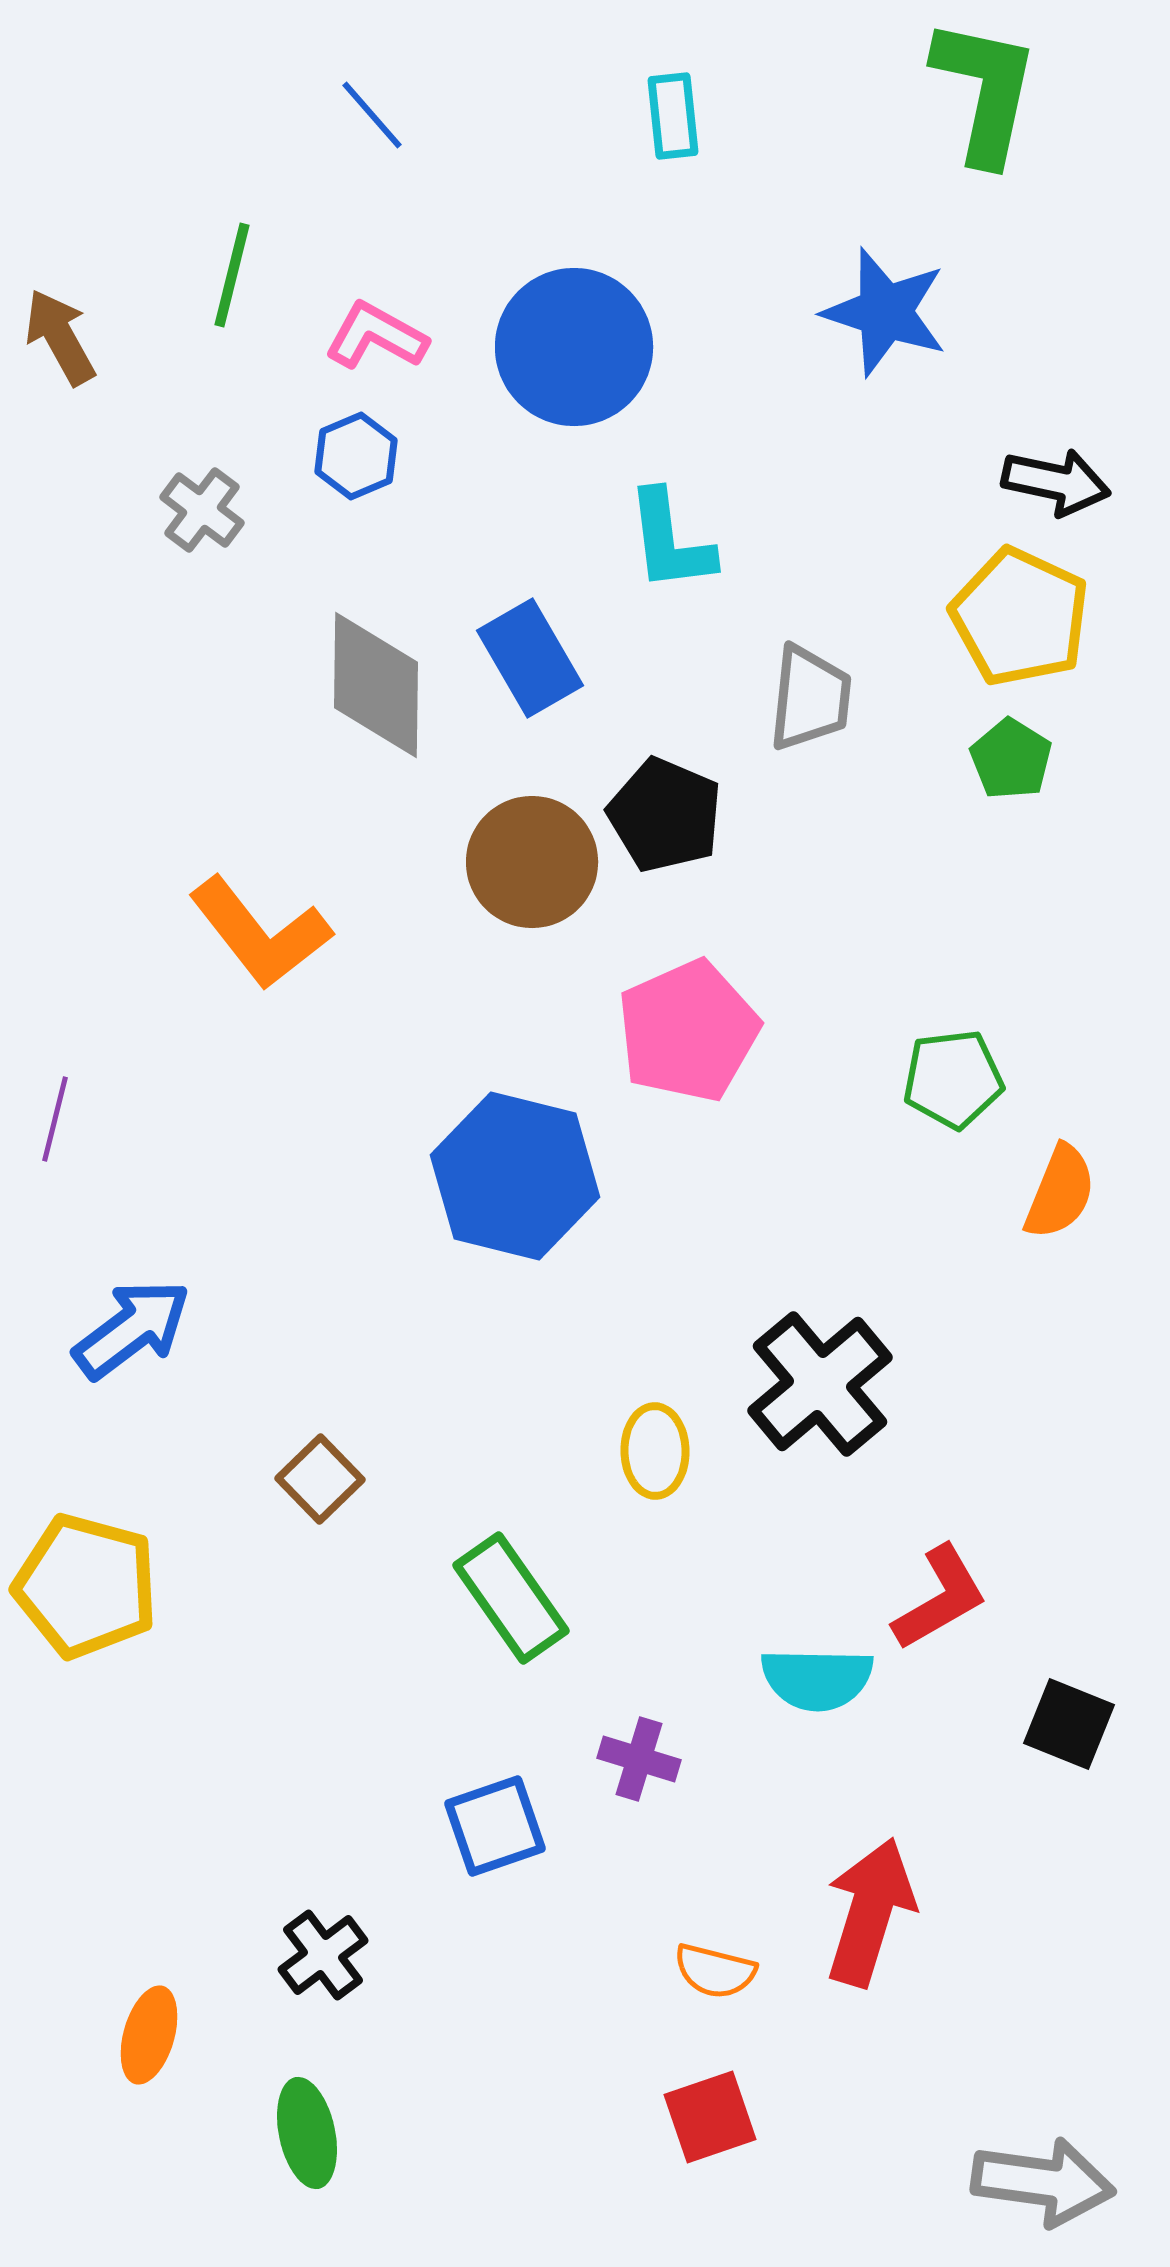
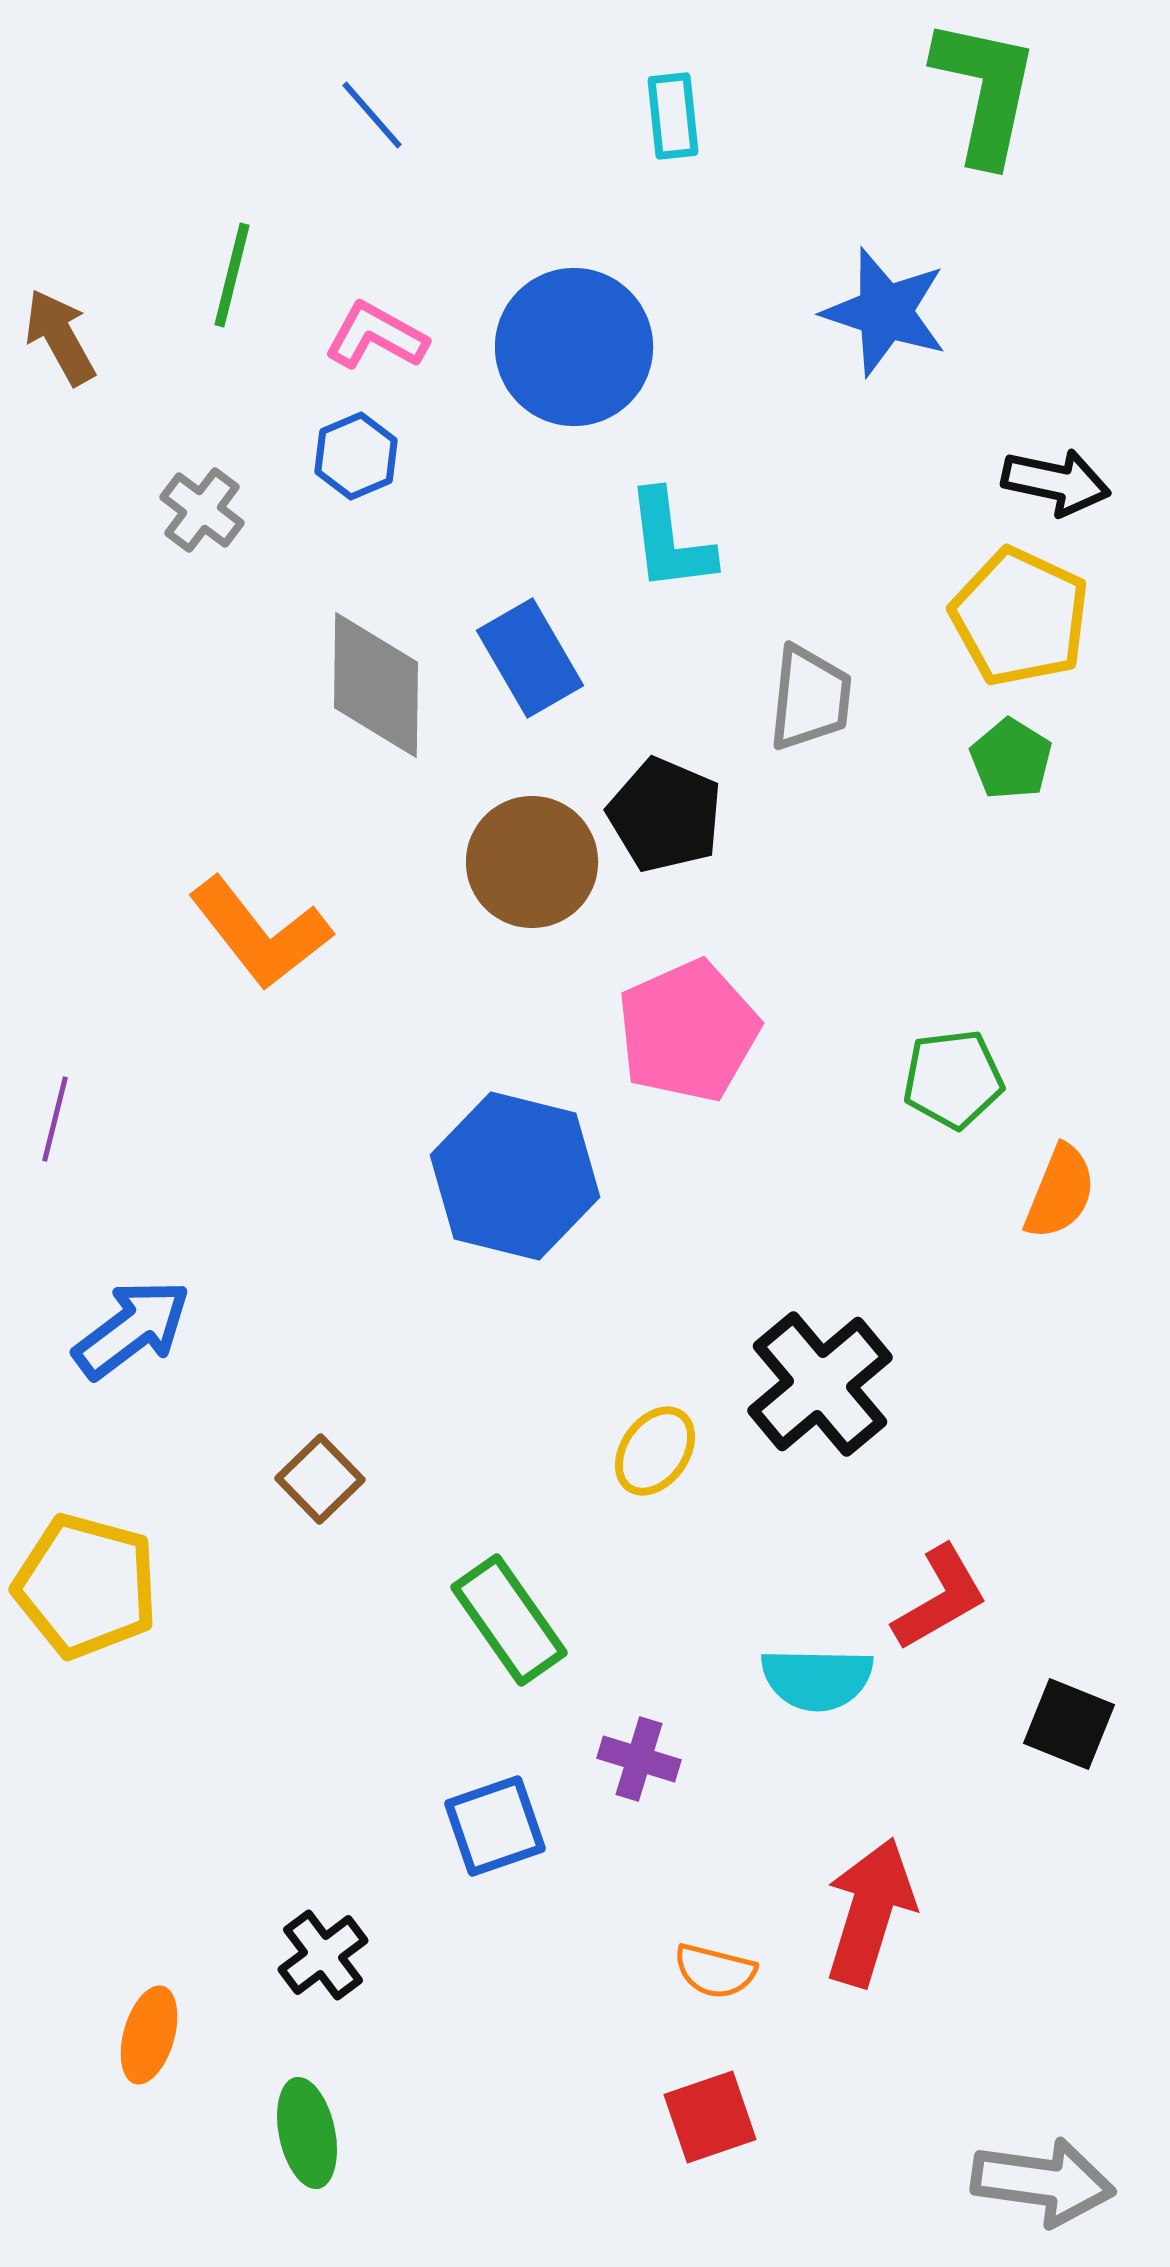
yellow ellipse at (655, 1451): rotated 36 degrees clockwise
green rectangle at (511, 1598): moved 2 px left, 22 px down
